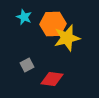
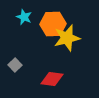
gray square: moved 12 px left; rotated 16 degrees counterclockwise
